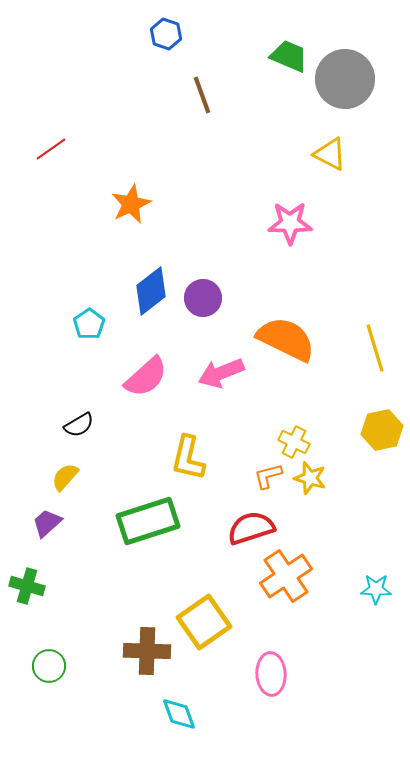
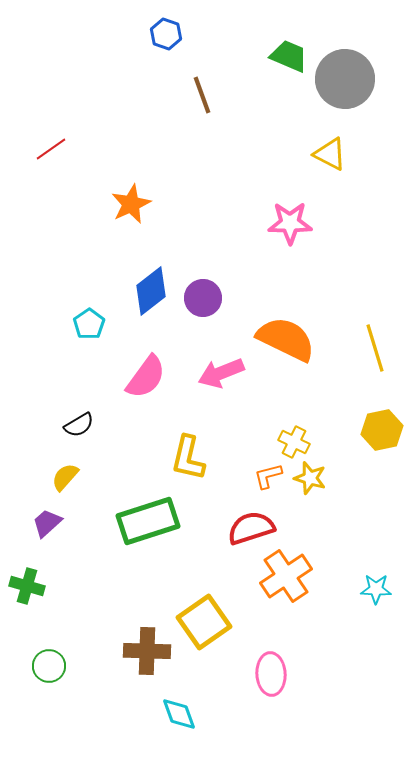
pink semicircle: rotated 12 degrees counterclockwise
